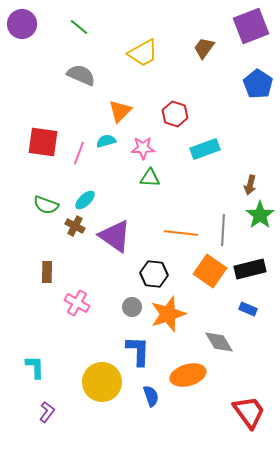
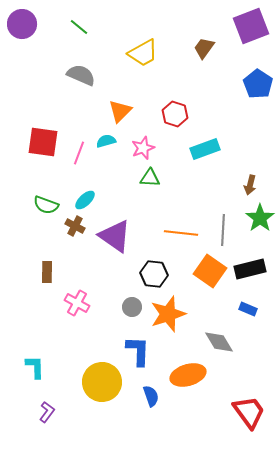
pink star: rotated 20 degrees counterclockwise
green star: moved 3 px down
